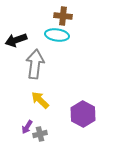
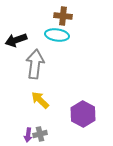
purple arrow: moved 1 px right, 8 px down; rotated 24 degrees counterclockwise
